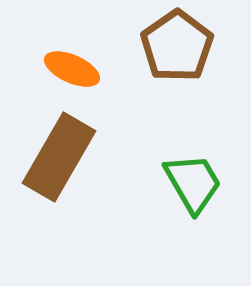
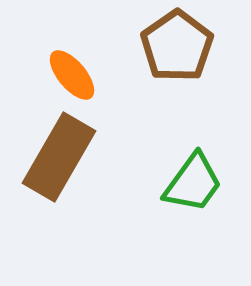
orange ellipse: moved 6 px down; rotated 26 degrees clockwise
green trapezoid: rotated 66 degrees clockwise
